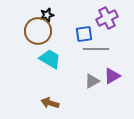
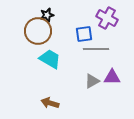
purple cross: rotated 35 degrees counterclockwise
purple triangle: moved 1 px down; rotated 30 degrees clockwise
